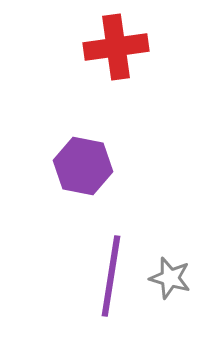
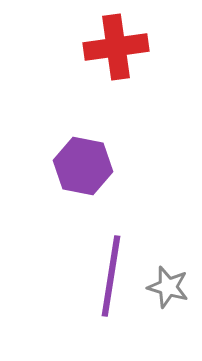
gray star: moved 2 px left, 9 px down
